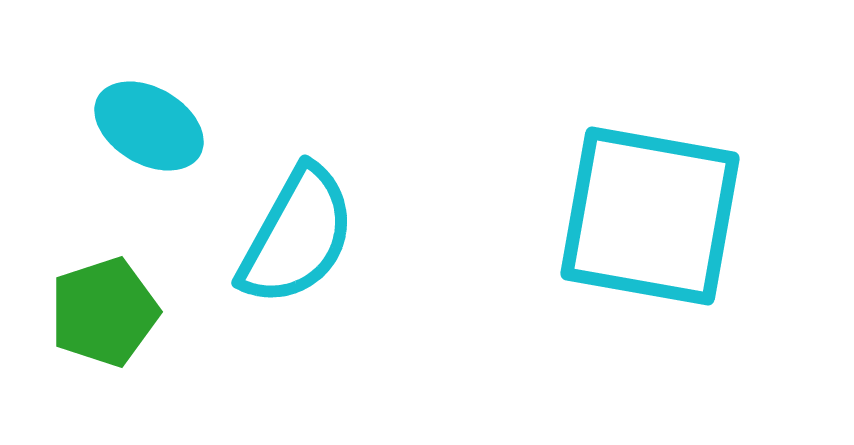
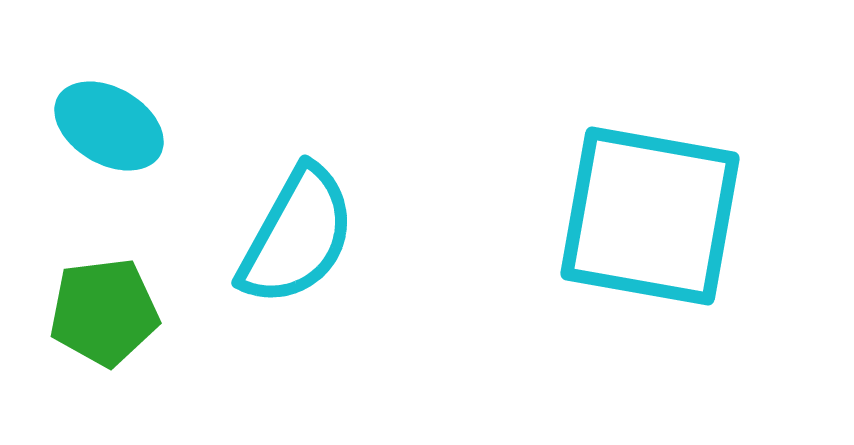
cyan ellipse: moved 40 px left
green pentagon: rotated 11 degrees clockwise
